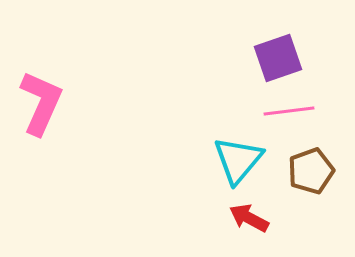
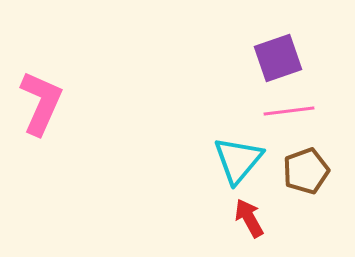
brown pentagon: moved 5 px left
red arrow: rotated 33 degrees clockwise
